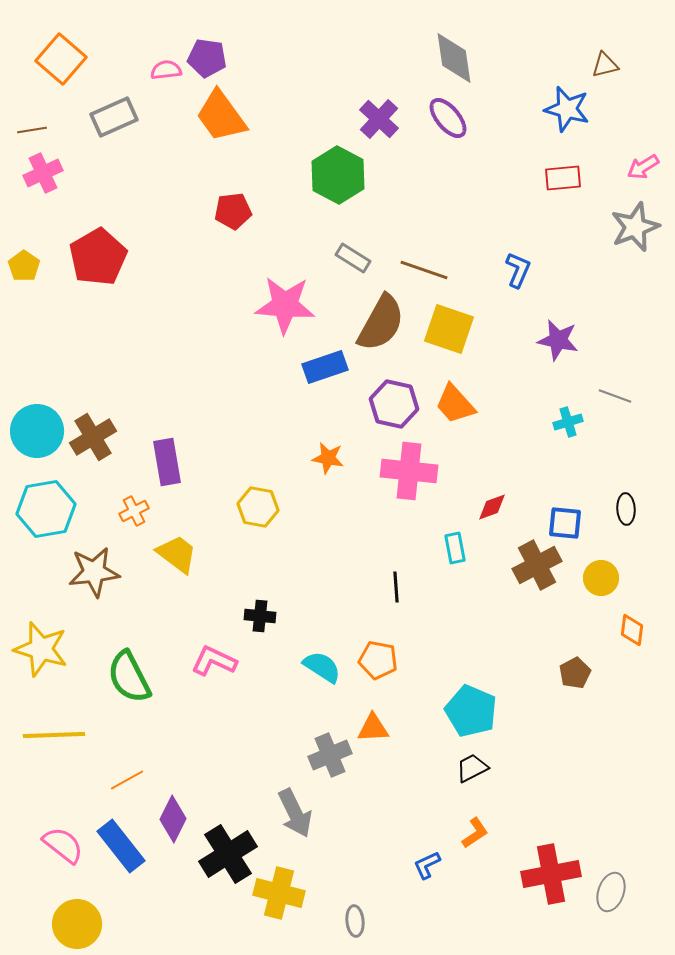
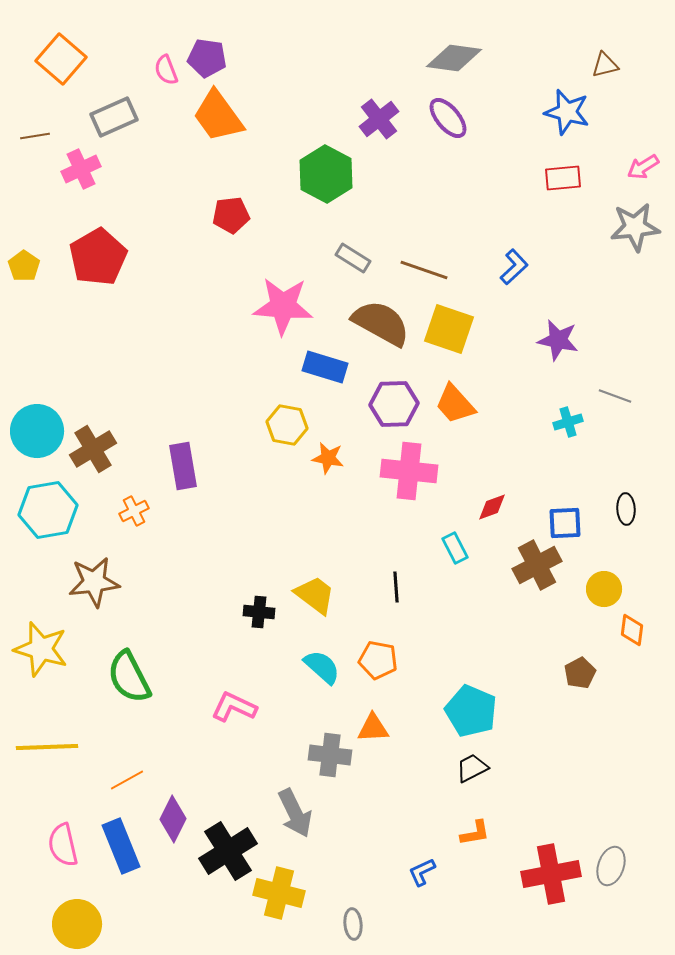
gray diamond at (454, 58): rotated 74 degrees counterclockwise
pink semicircle at (166, 70): rotated 104 degrees counterclockwise
blue star at (567, 109): moved 3 px down
orange trapezoid at (221, 116): moved 3 px left
purple cross at (379, 119): rotated 9 degrees clockwise
brown line at (32, 130): moved 3 px right, 6 px down
pink cross at (43, 173): moved 38 px right, 4 px up
green hexagon at (338, 175): moved 12 px left, 1 px up
red pentagon at (233, 211): moved 2 px left, 4 px down
gray star at (635, 227): rotated 15 degrees clockwise
blue L-shape at (518, 270): moved 4 px left, 3 px up; rotated 24 degrees clockwise
pink star at (285, 305): moved 2 px left, 1 px down
brown semicircle at (381, 323): rotated 90 degrees counterclockwise
blue rectangle at (325, 367): rotated 36 degrees clockwise
purple hexagon at (394, 404): rotated 15 degrees counterclockwise
brown cross at (93, 437): moved 12 px down
purple rectangle at (167, 462): moved 16 px right, 4 px down
yellow hexagon at (258, 507): moved 29 px right, 82 px up
cyan hexagon at (46, 509): moved 2 px right, 1 px down
blue square at (565, 523): rotated 9 degrees counterclockwise
cyan rectangle at (455, 548): rotated 16 degrees counterclockwise
yellow trapezoid at (177, 554): moved 138 px right, 41 px down
brown star at (94, 572): moved 10 px down
yellow circle at (601, 578): moved 3 px right, 11 px down
black cross at (260, 616): moved 1 px left, 4 px up
pink L-shape at (214, 661): moved 20 px right, 46 px down
cyan semicircle at (322, 667): rotated 9 degrees clockwise
brown pentagon at (575, 673): moved 5 px right
yellow line at (54, 735): moved 7 px left, 12 px down
gray cross at (330, 755): rotated 30 degrees clockwise
orange L-shape at (475, 833): rotated 24 degrees clockwise
pink semicircle at (63, 845): rotated 141 degrees counterclockwise
blue rectangle at (121, 846): rotated 16 degrees clockwise
black cross at (228, 854): moved 3 px up
blue L-shape at (427, 865): moved 5 px left, 7 px down
gray ellipse at (611, 892): moved 26 px up
gray ellipse at (355, 921): moved 2 px left, 3 px down
